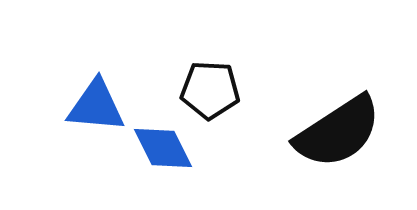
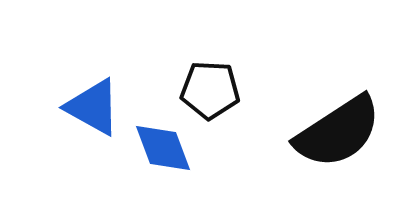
blue triangle: moved 3 px left, 1 px down; rotated 24 degrees clockwise
blue diamond: rotated 6 degrees clockwise
